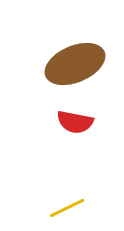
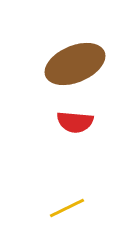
red semicircle: rotated 6 degrees counterclockwise
